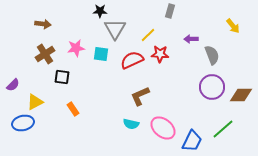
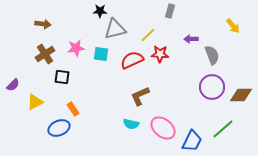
gray triangle: rotated 45 degrees clockwise
blue ellipse: moved 36 px right, 5 px down; rotated 10 degrees counterclockwise
